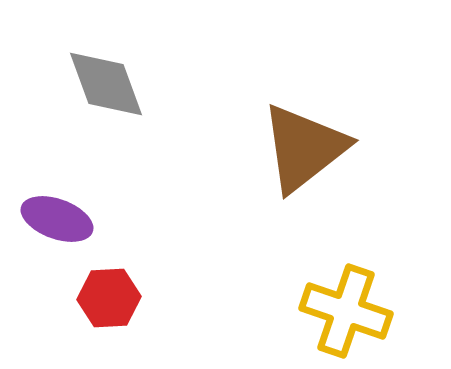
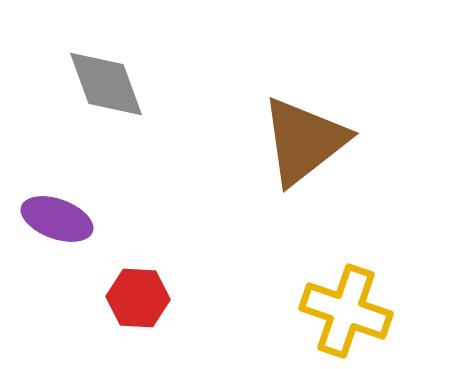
brown triangle: moved 7 px up
red hexagon: moved 29 px right; rotated 6 degrees clockwise
